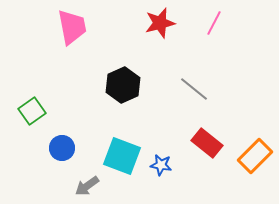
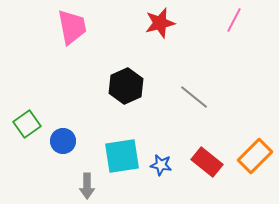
pink line: moved 20 px right, 3 px up
black hexagon: moved 3 px right, 1 px down
gray line: moved 8 px down
green square: moved 5 px left, 13 px down
red rectangle: moved 19 px down
blue circle: moved 1 px right, 7 px up
cyan square: rotated 30 degrees counterclockwise
gray arrow: rotated 55 degrees counterclockwise
